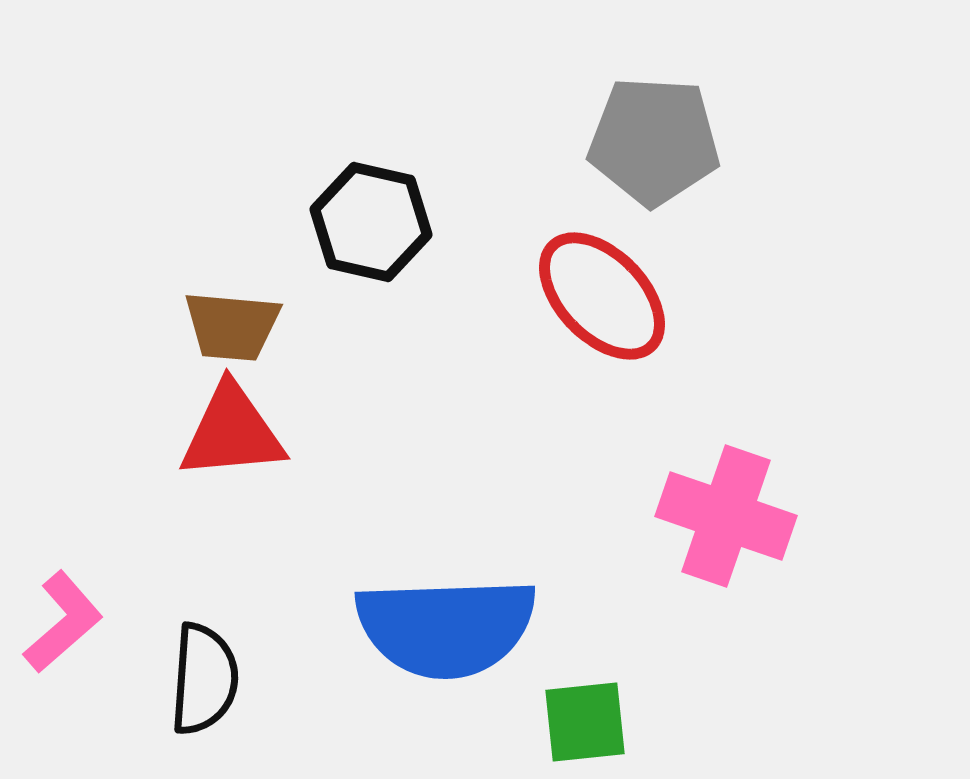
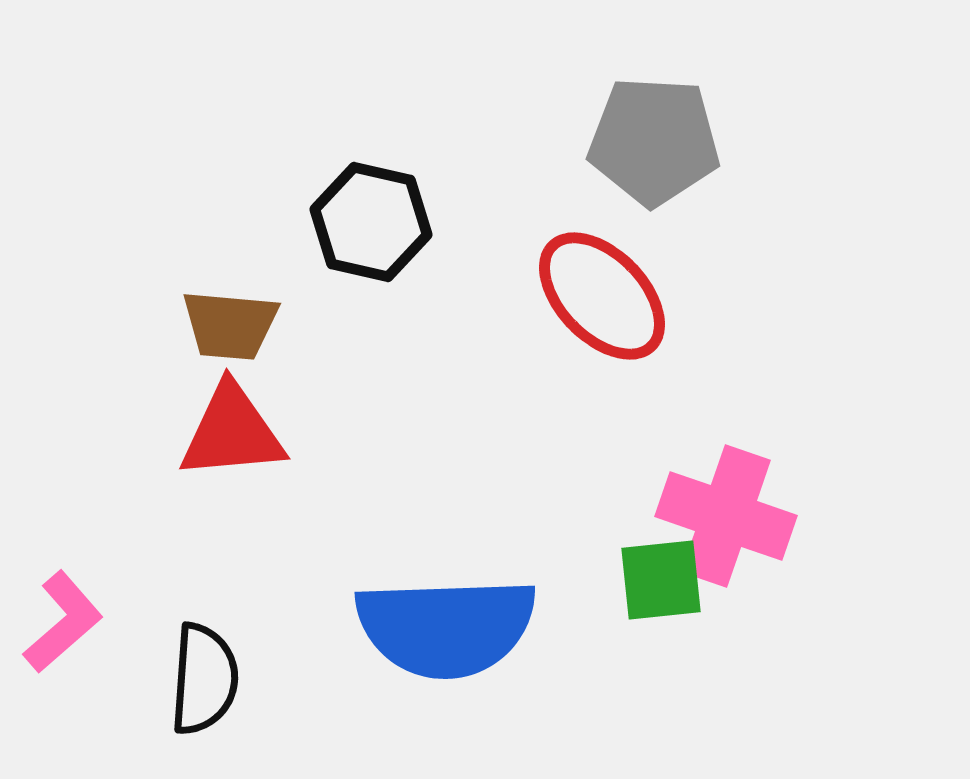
brown trapezoid: moved 2 px left, 1 px up
green square: moved 76 px right, 142 px up
